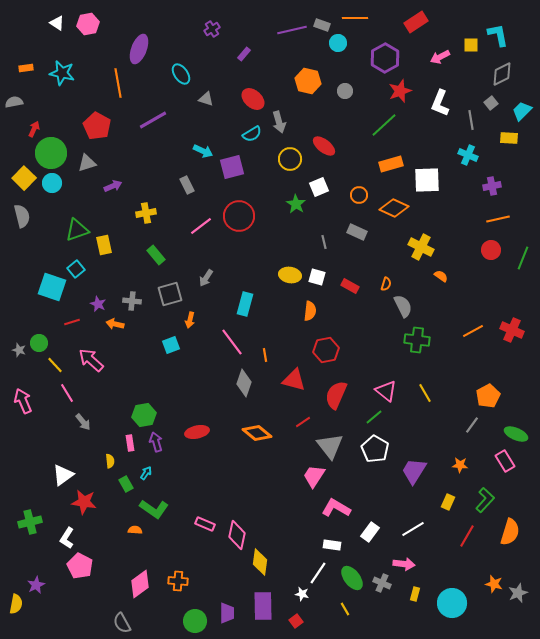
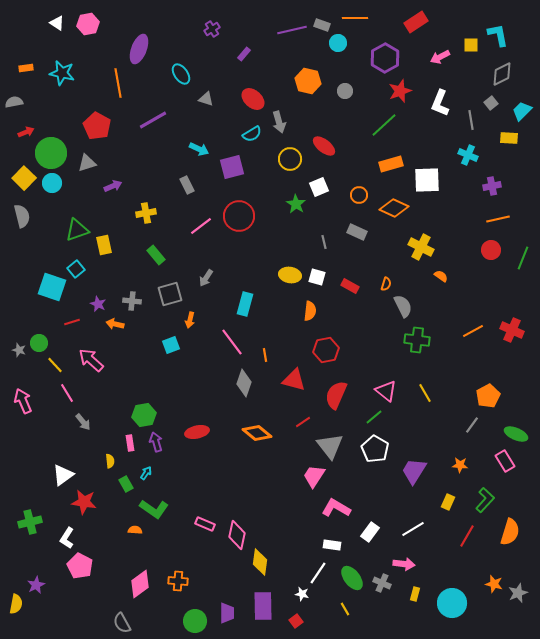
red arrow at (34, 129): moved 8 px left, 3 px down; rotated 42 degrees clockwise
cyan arrow at (203, 151): moved 4 px left, 2 px up
